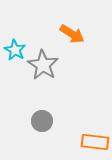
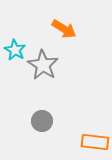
orange arrow: moved 8 px left, 5 px up
